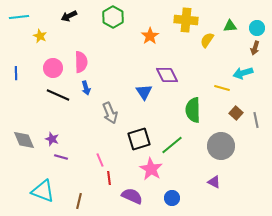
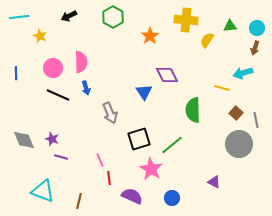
gray circle: moved 18 px right, 2 px up
